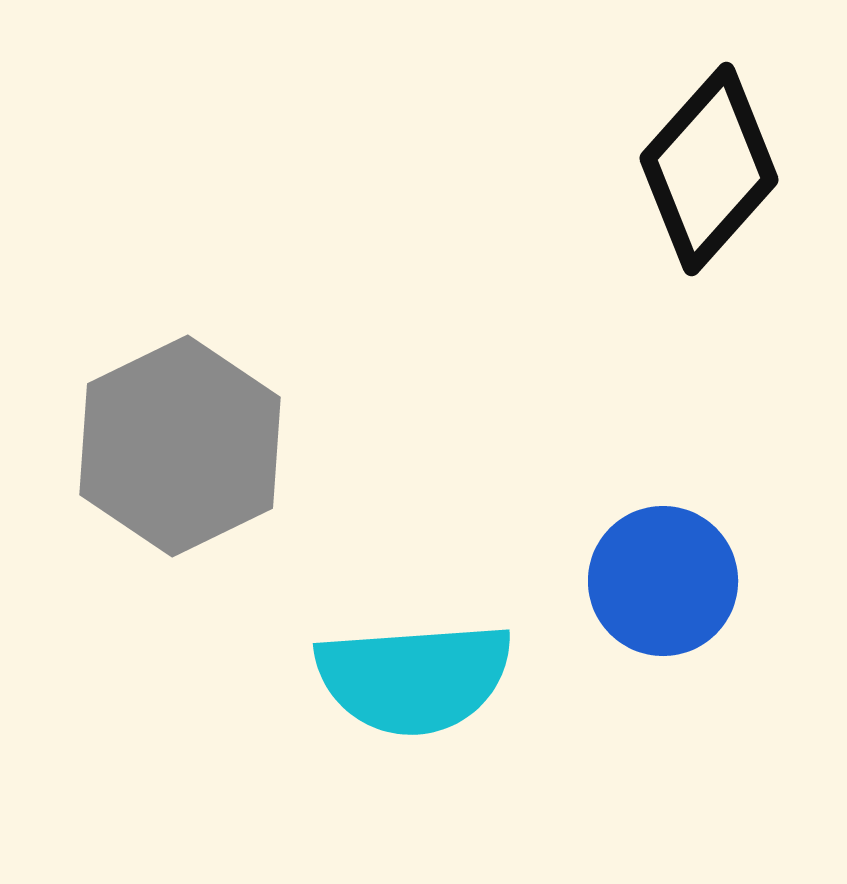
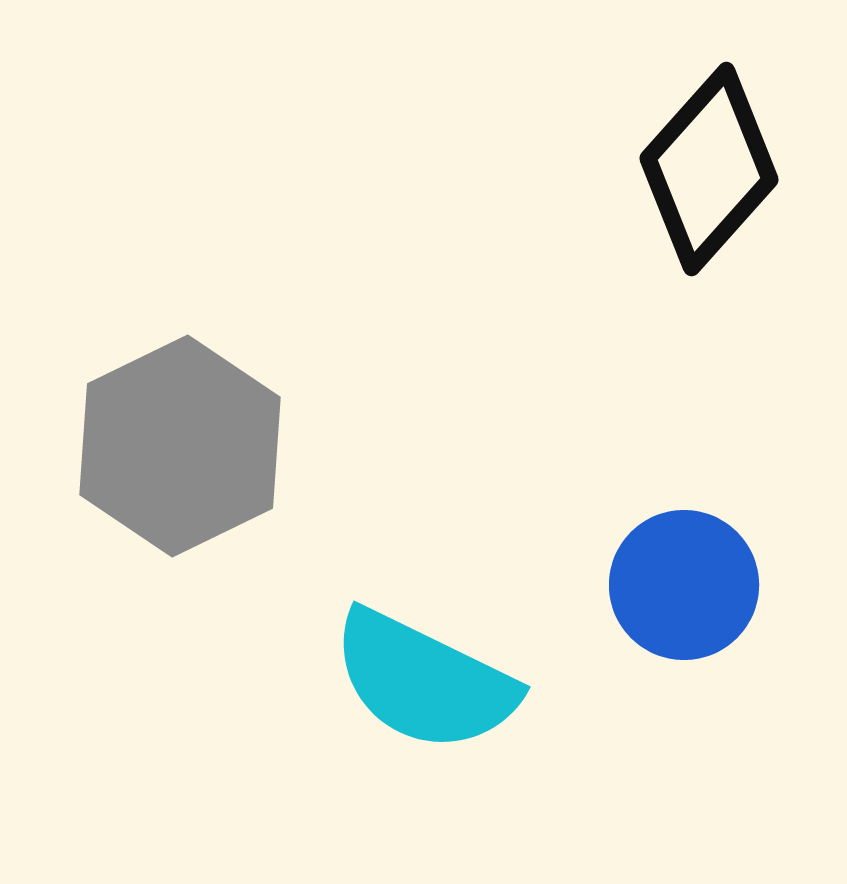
blue circle: moved 21 px right, 4 px down
cyan semicircle: moved 10 px right, 3 px down; rotated 30 degrees clockwise
